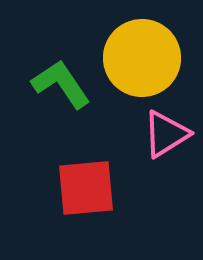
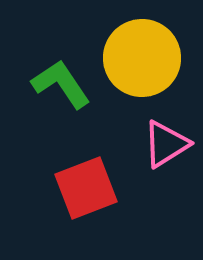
pink triangle: moved 10 px down
red square: rotated 16 degrees counterclockwise
